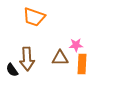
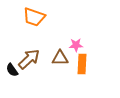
brown arrow: moved 2 px right; rotated 130 degrees counterclockwise
